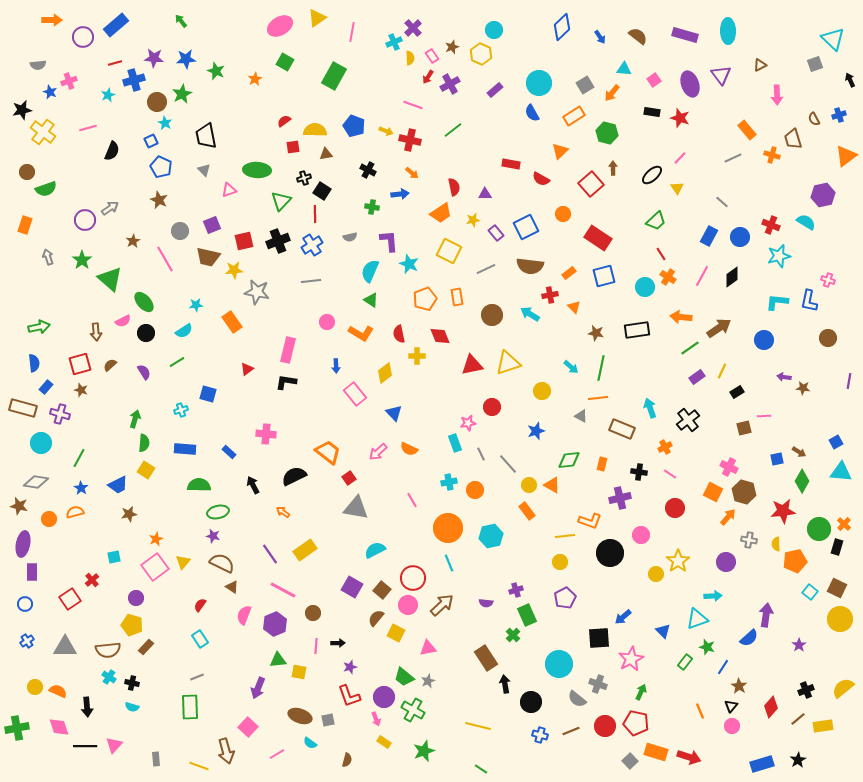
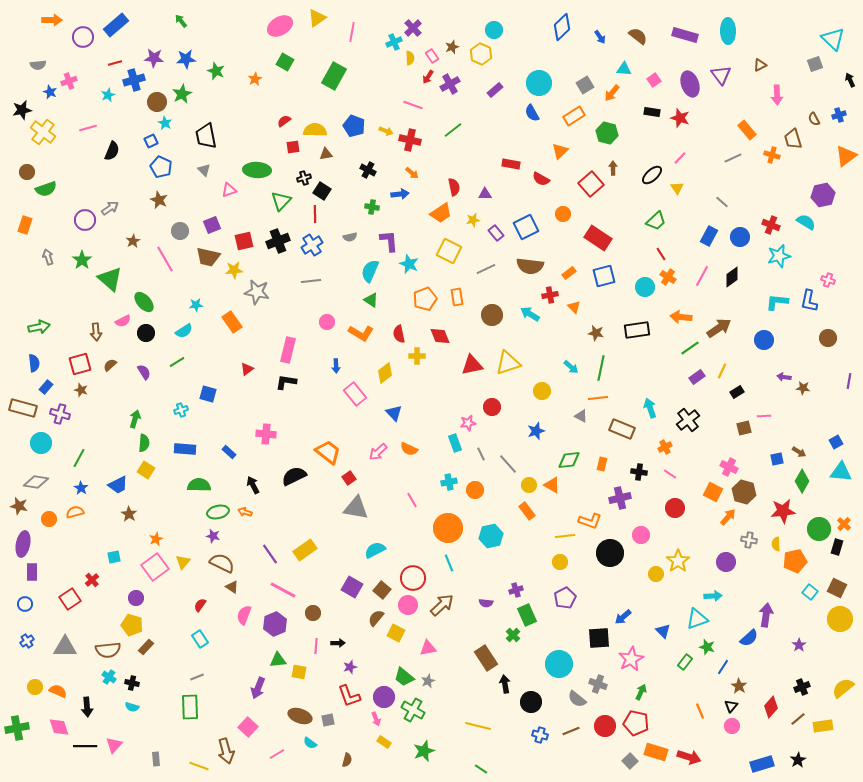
orange arrow at (283, 512): moved 38 px left; rotated 16 degrees counterclockwise
brown star at (129, 514): rotated 28 degrees counterclockwise
black cross at (806, 690): moved 4 px left, 3 px up
